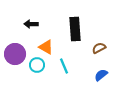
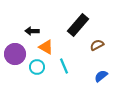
black arrow: moved 1 px right, 7 px down
black rectangle: moved 3 px right, 4 px up; rotated 45 degrees clockwise
brown semicircle: moved 2 px left, 3 px up
cyan circle: moved 2 px down
blue semicircle: moved 1 px down
